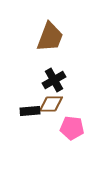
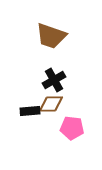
brown trapezoid: moved 1 px right, 1 px up; rotated 88 degrees clockwise
